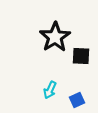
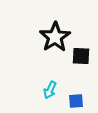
blue square: moved 1 px left, 1 px down; rotated 21 degrees clockwise
